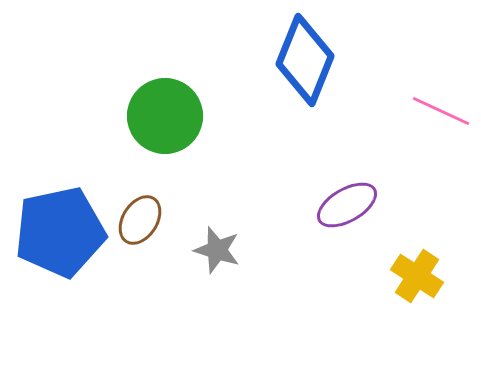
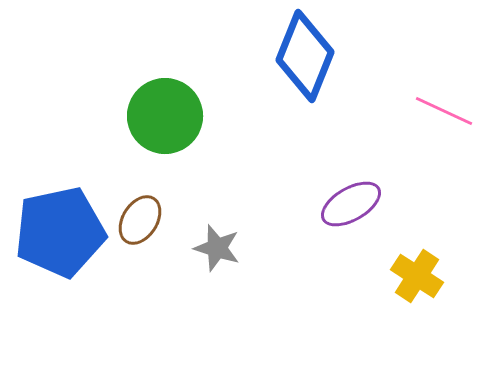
blue diamond: moved 4 px up
pink line: moved 3 px right
purple ellipse: moved 4 px right, 1 px up
gray star: moved 2 px up
